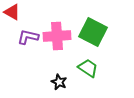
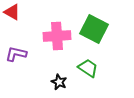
green square: moved 1 px right, 3 px up
purple L-shape: moved 12 px left, 17 px down
